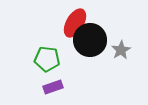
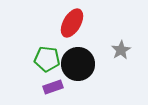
red ellipse: moved 3 px left
black circle: moved 12 px left, 24 px down
